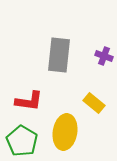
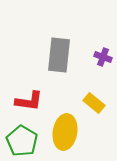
purple cross: moved 1 px left, 1 px down
